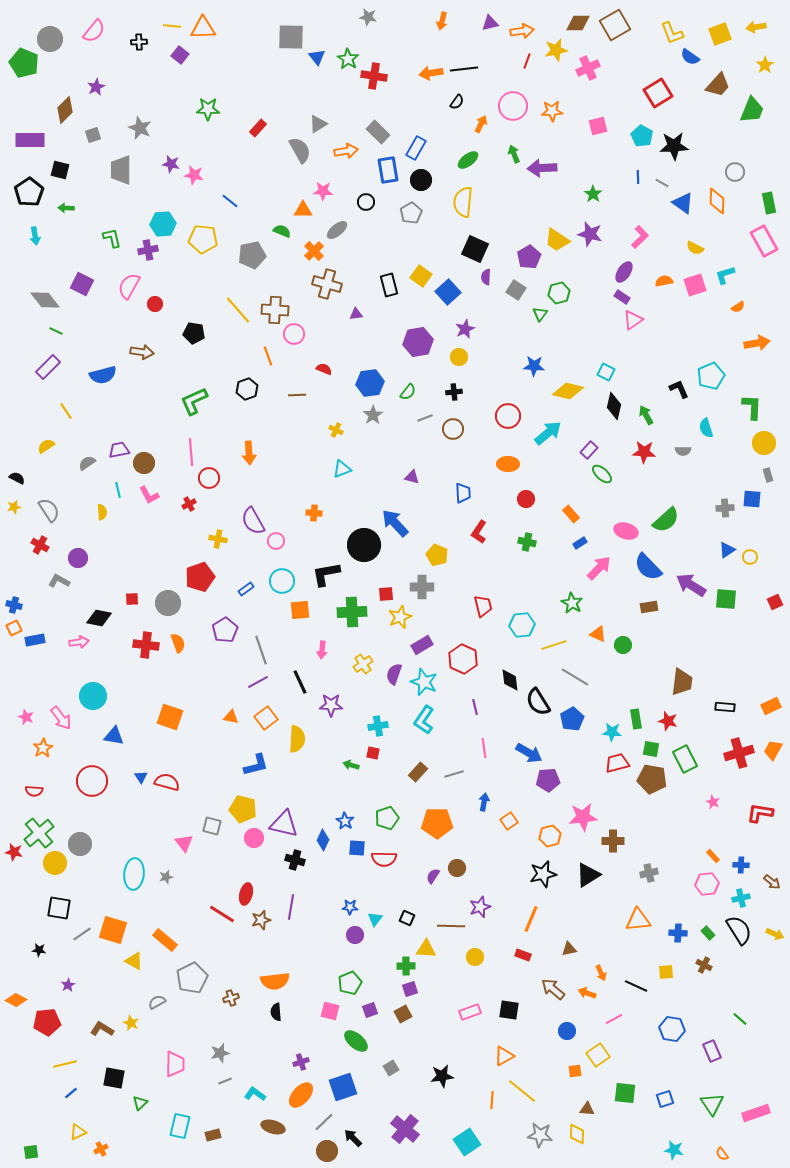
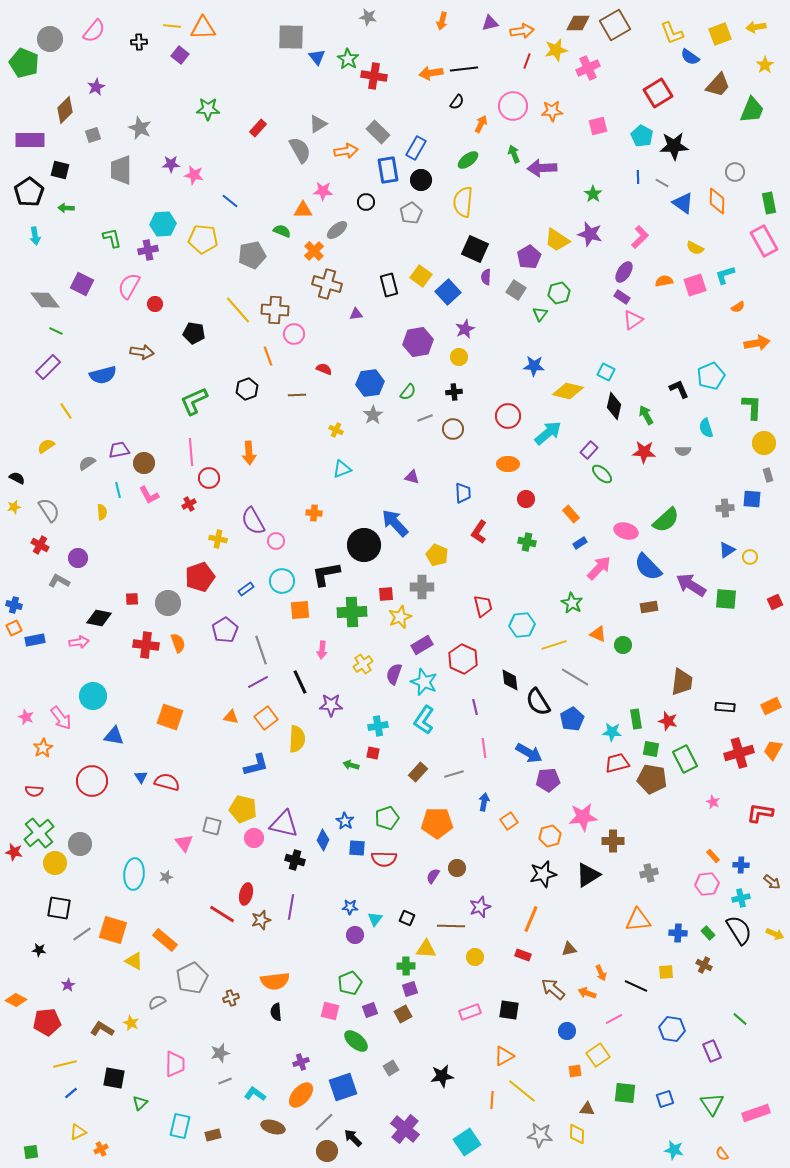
purple star at (171, 164): rotated 12 degrees counterclockwise
